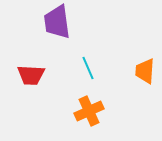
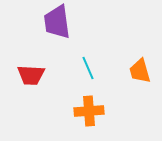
orange trapezoid: moved 5 px left; rotated 20 degrees counterclockwise
orange cross: rotated 20 degrees clockwise
